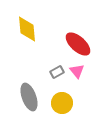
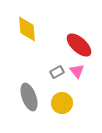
red ellipse: moved 1 px right, 1 px down
